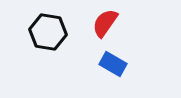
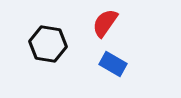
black hexagon: moved 12 px down
